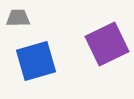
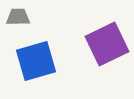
gray trapezoid: moved 1 px up
